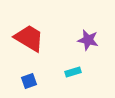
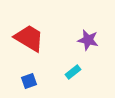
cyan rectangle: rotated 21 degrees counterclockwise
